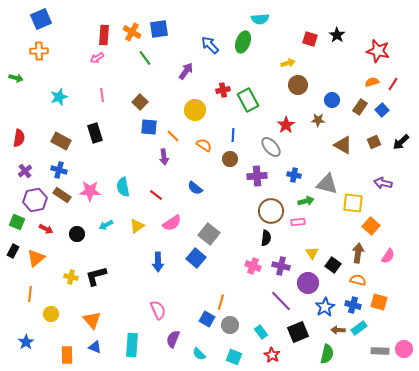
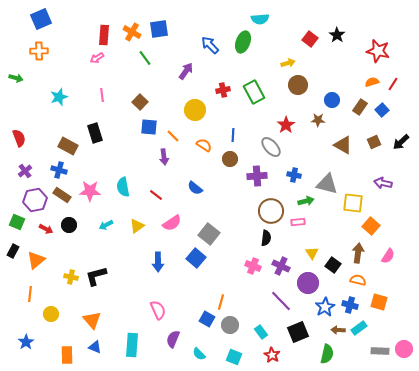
red square at (310, 39): rotated 21 degrees clockwise
green rectangle at (248, 100): moved 6 px right, 8 px up
red semicircle at (19, 138): rotated 30 degrees counterclockwise
brown rectangle at (61, 141): moved 7 px right, 5 px down
black circle at (77, 234): moved 8 px left, 9 px up
orange triangle at (36, 258): moved 2 px down
purple cross at (281, 266): rotated 12 degrees clockwise
blue cross at (353, 305): moved 3 px left
